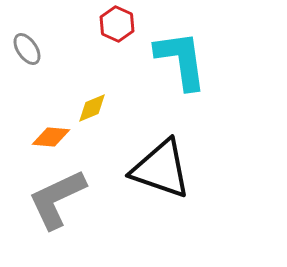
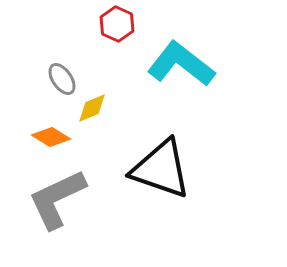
gray ellipse: moved 35 px right, 30 px down
cyan L-shape: moved 4 px down; rotated 44 degrees counterclockwise
orange diamond: rotated 27 degrees clockwise
